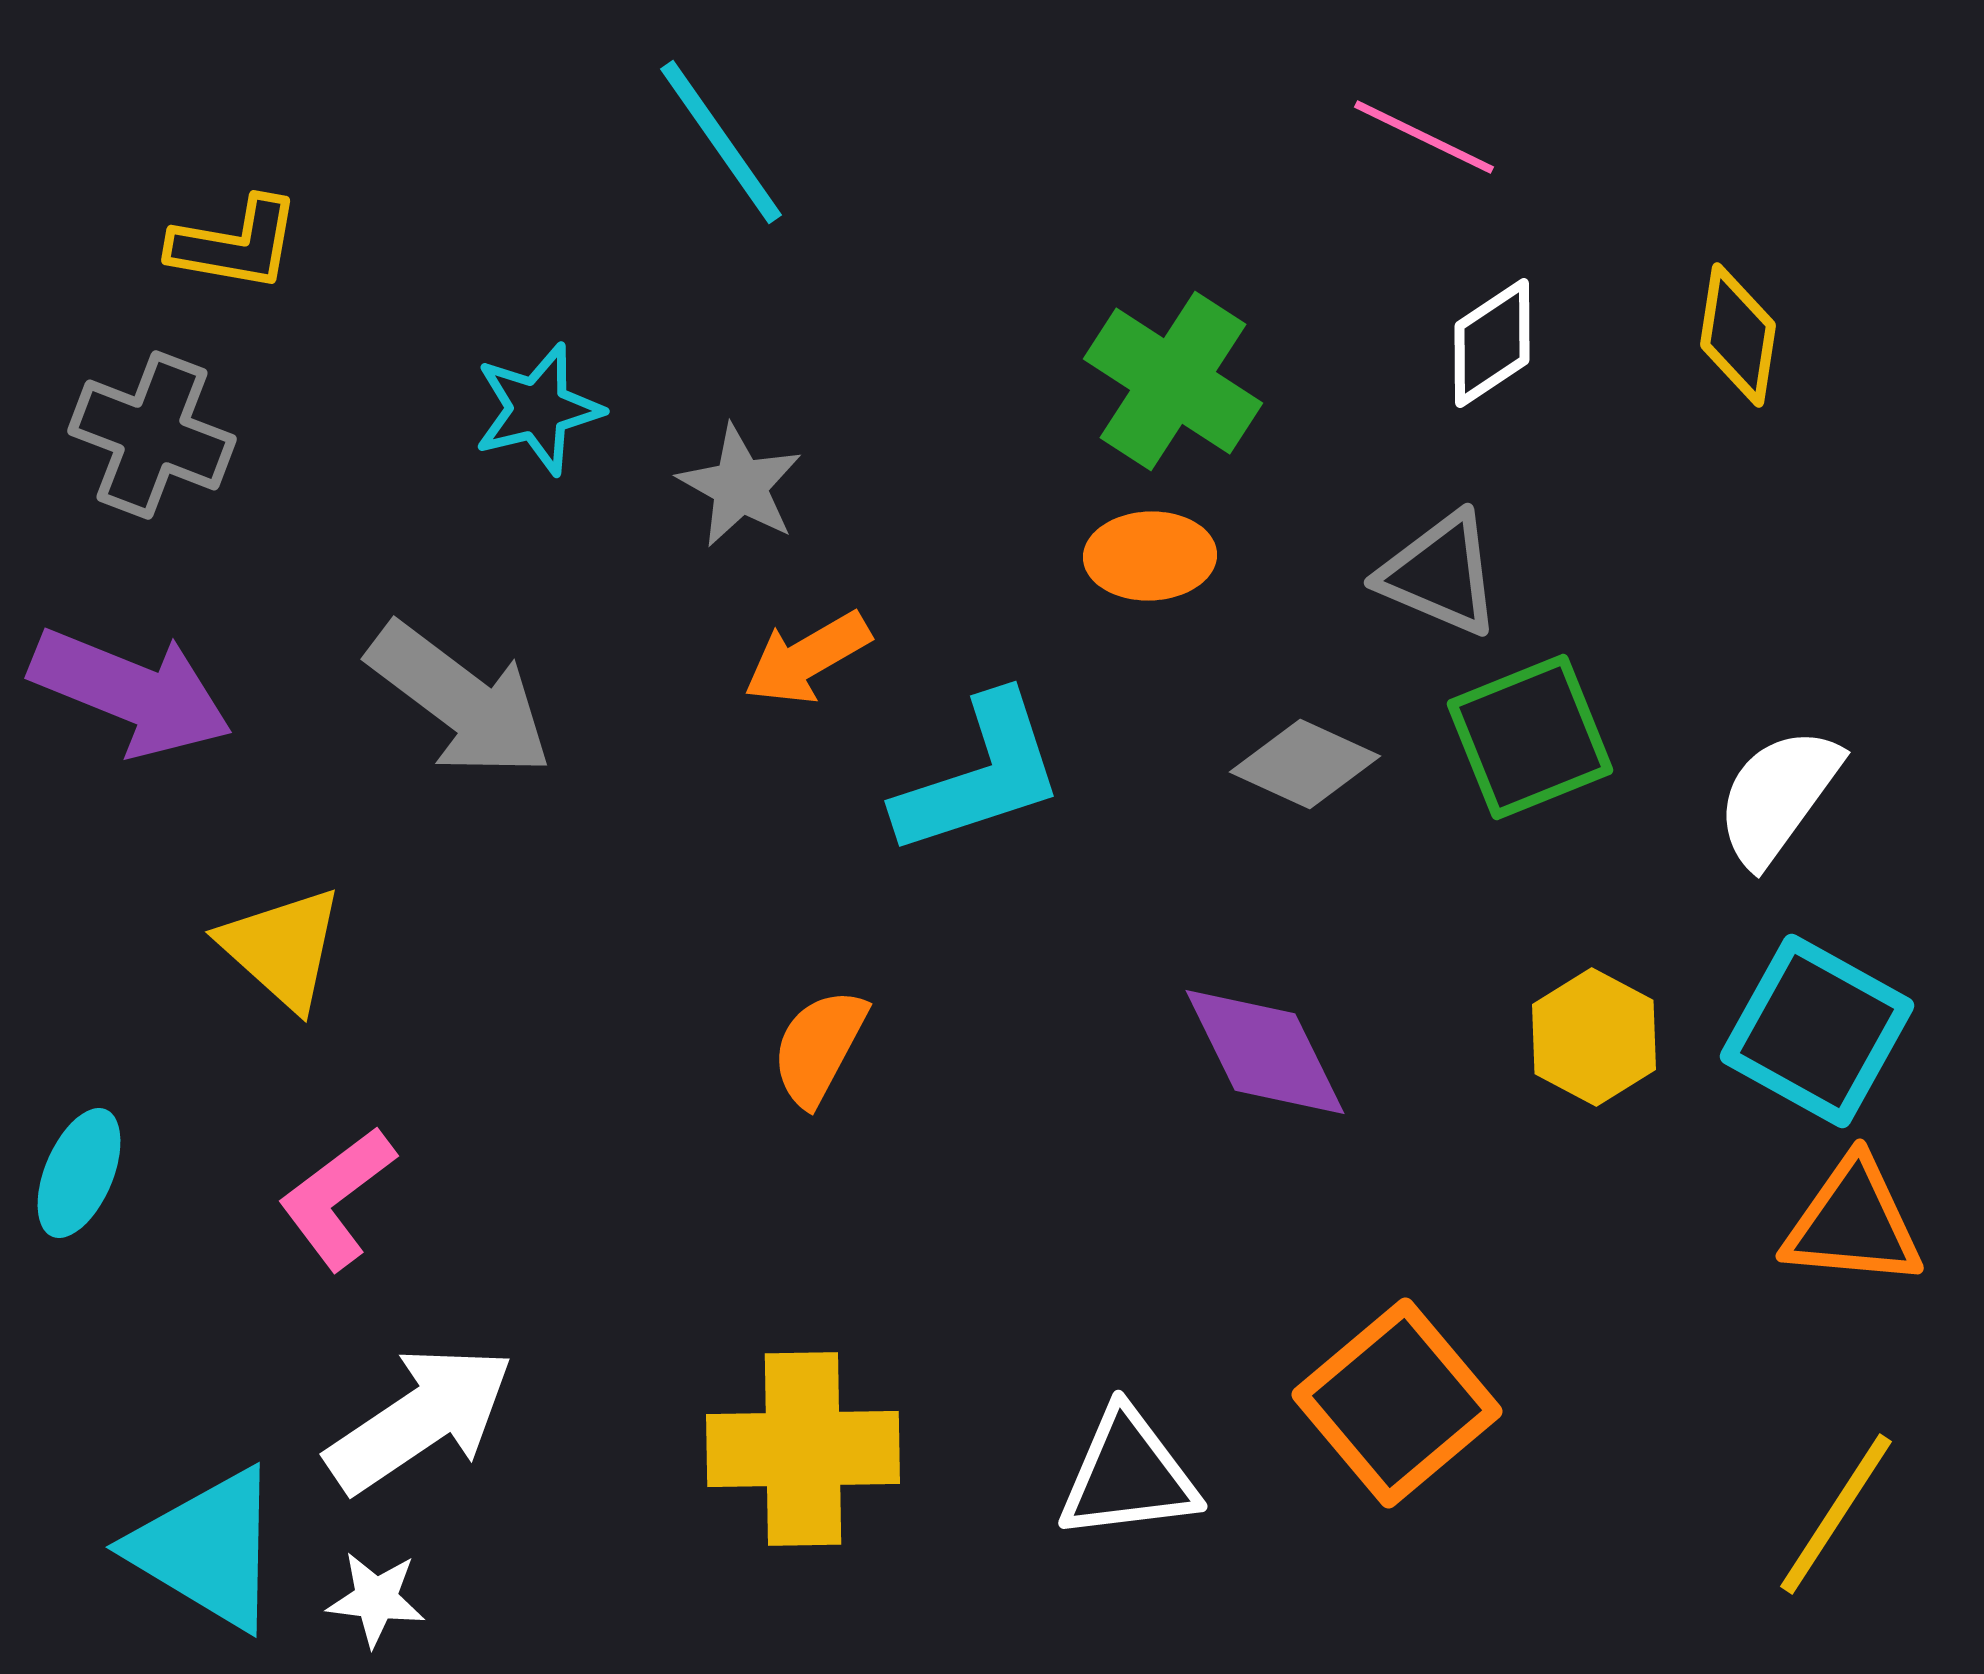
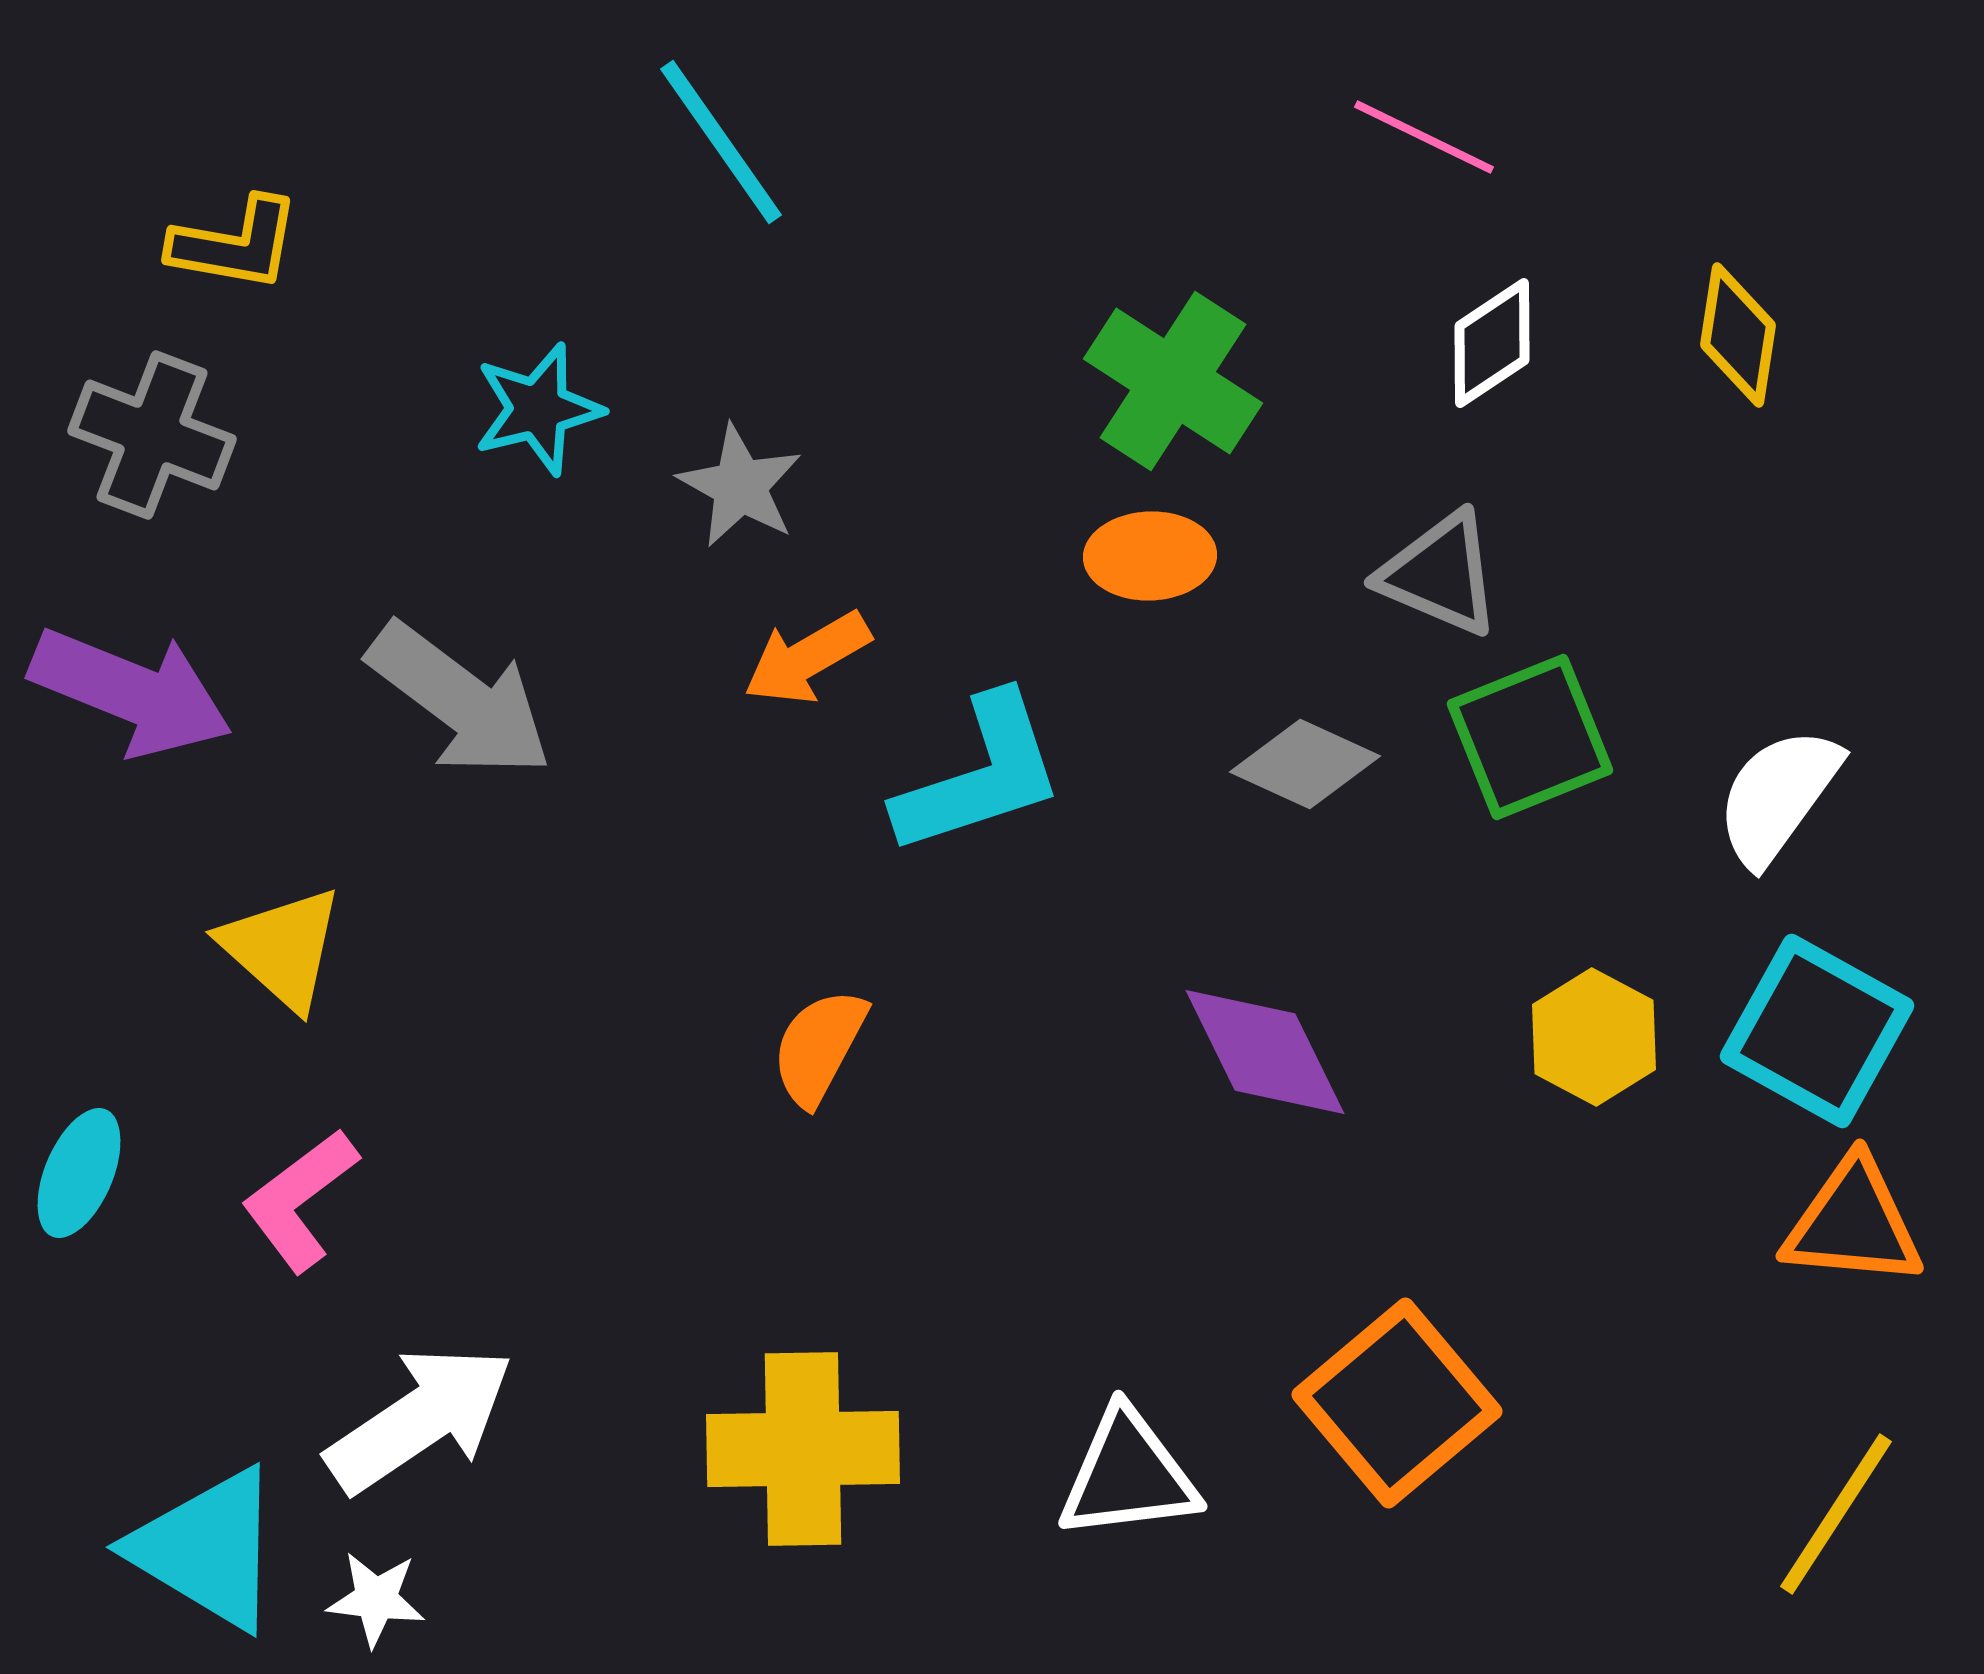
pink L-shape: moved 37 px left, 2 px down
